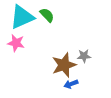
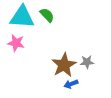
cyan triangle: rotated 28 degrees clockwise
gray star: moved 3 px right, 6 px down
brown star: rotated 10 degrees counterclockwise
